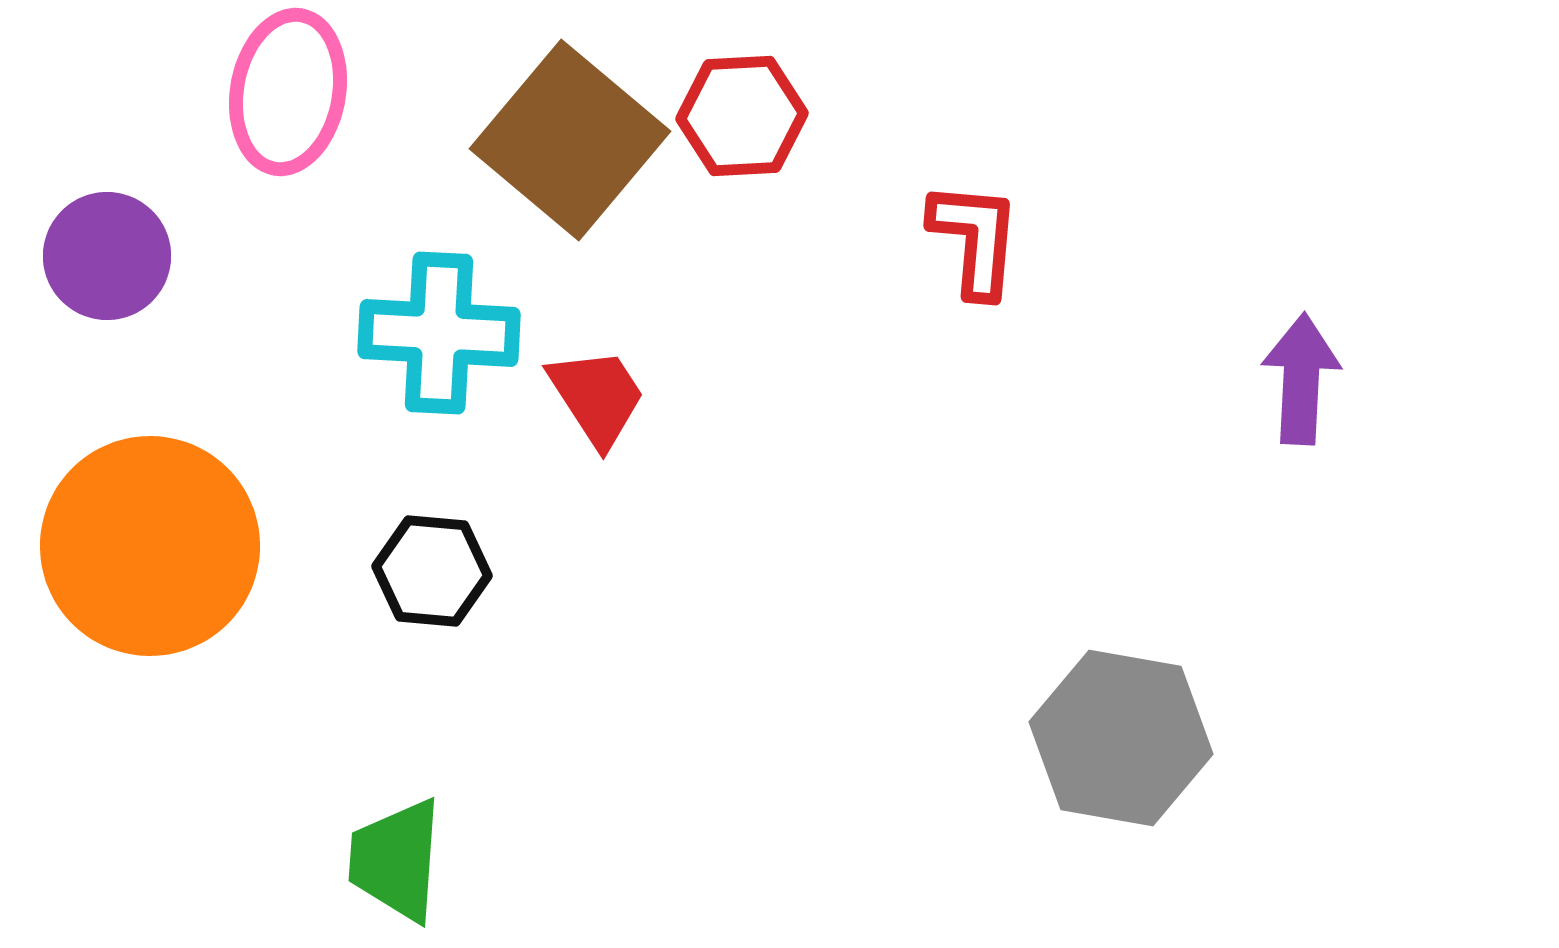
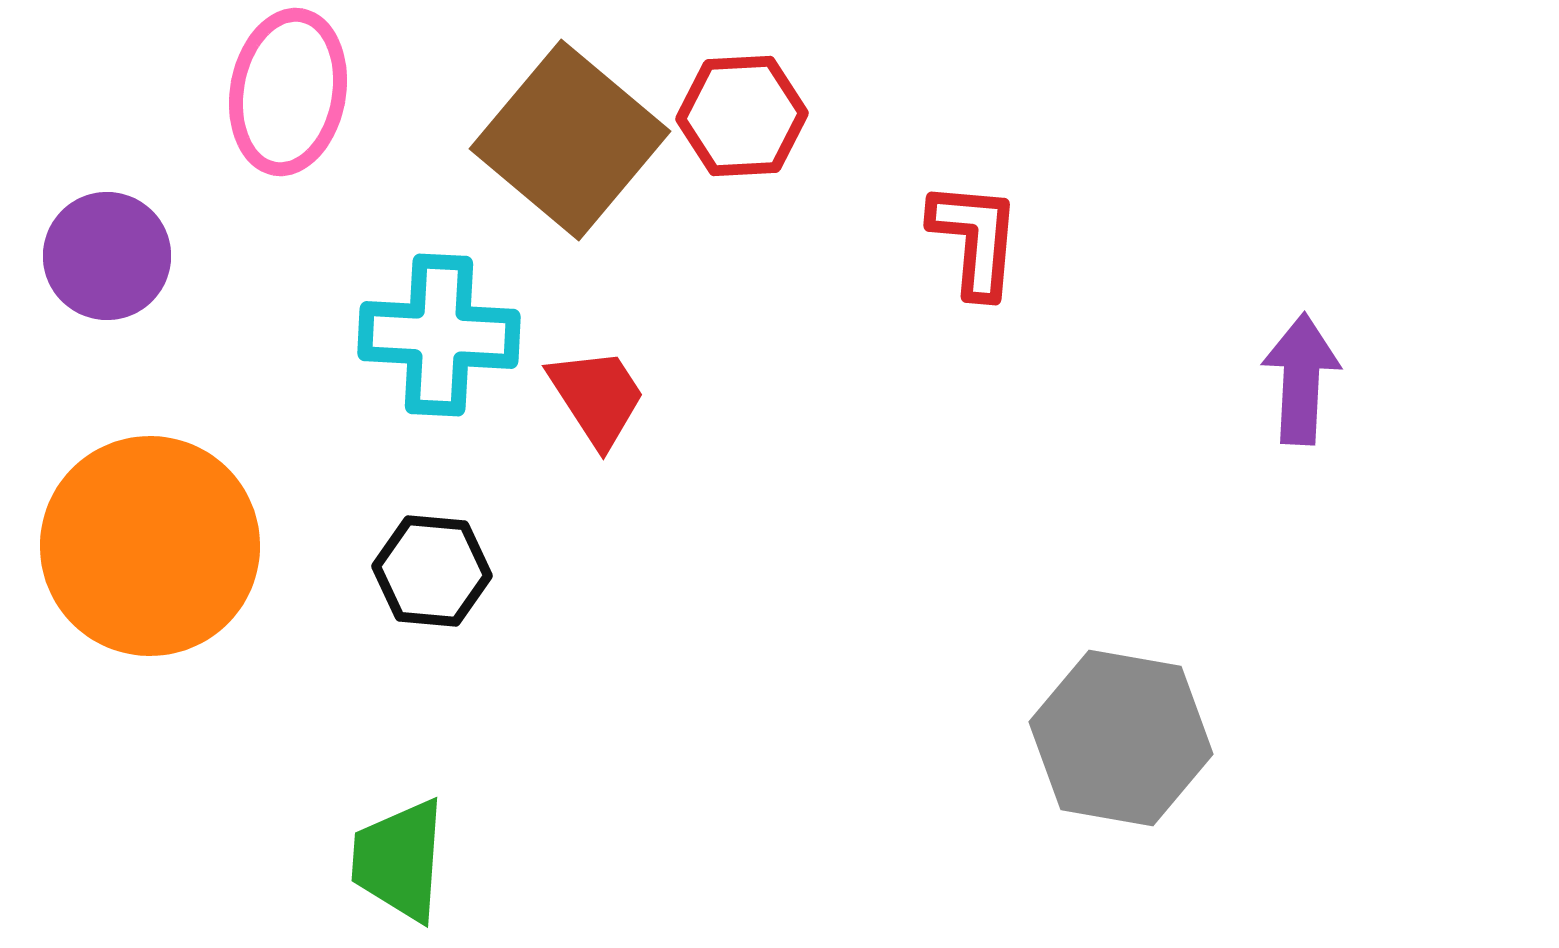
cyan cross: moved 2 px down
green trapezoid: moved 3 px right
